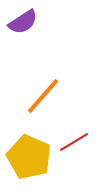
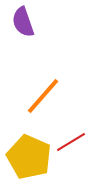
purple semicircle: rotated 104 degrees clockwise
red line: moved 3 px left
